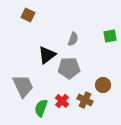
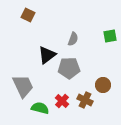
green semicircle: moved 1 px left; rotated 84 degrees clockwise
